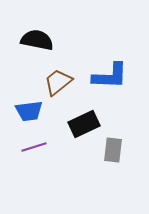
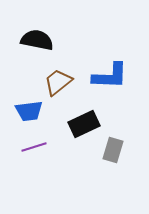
gray rectangle: rotated 10 degrees clockwise
